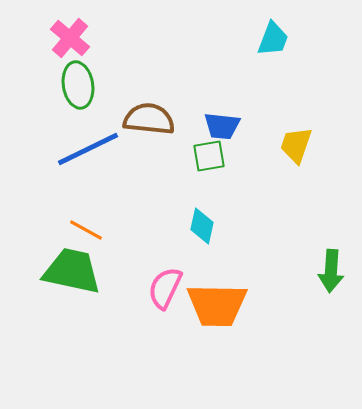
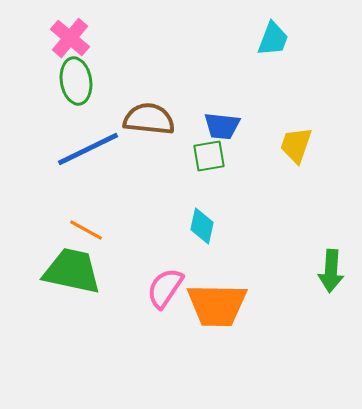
green ellipse: moved 2 px left, 4 px up
pink semicircle: rotated 9 degrees clockwise
